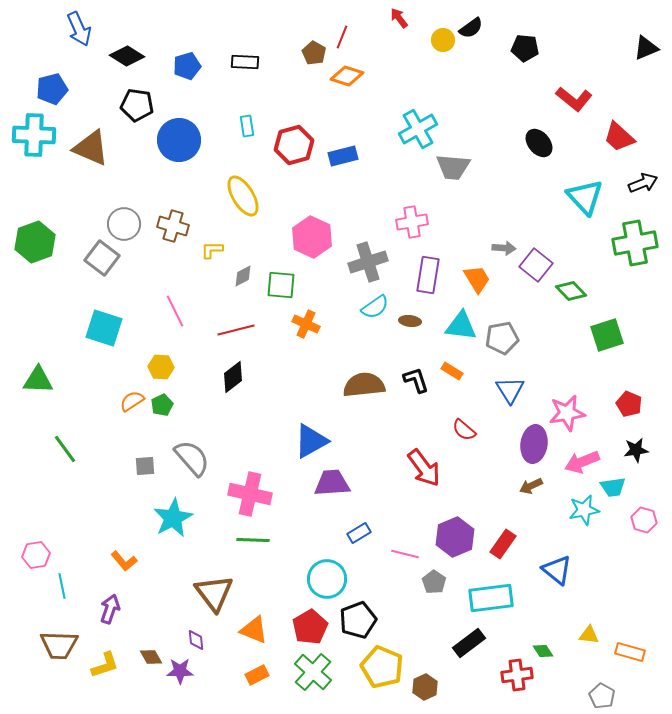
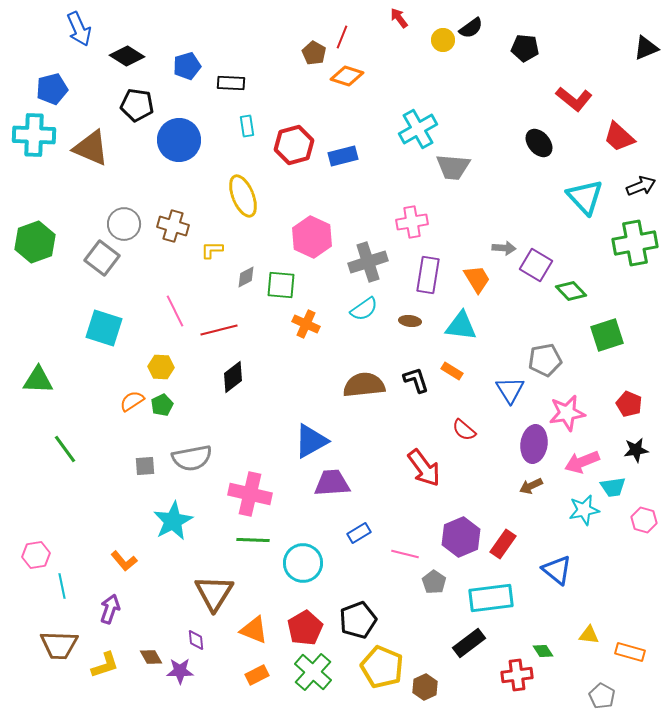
black rectangle at (245, 62): moved 14 px left, 21 px down
black arrow at (643, 183): moved 2 px left, 3 px down
yellow ellipse at (243, 196): rotated 9 degrees clockwise
purple square at (536, 265): rotated 8 degrees counterclockwise
gray diamond at (243, 276): moved 3 px right, 1 px down
cyan semicircle at (375, 307): moved 11 px left, 2 px down
red line at (236, 330): moved 17 px left
gray pentagon at (502, 338): moved 43 px right, 22 px down
gray semicircle at (192, 458): rotated 120 degrees clockwise
cyan star at (173, 518): moved 3 px down
purple hexagon at (455, 537): moved 6 px right
cyan circle at (327, 579): moved 24 px left, 16 px up
brown triangle at (214, 593): rotated 9 degrees clockwise
red pentagon at (310, 627): moved 5 px left, 1 px down
